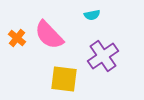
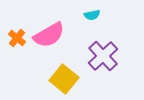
pink semicircle: rotated 76 degrees counterclockwise
purple cross: rotated 8 degrees counterclockwise
yellow square: rotated 32 degrees clockwise
